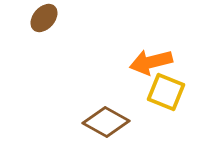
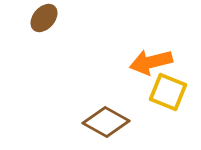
yellow square: moved 2 px right
